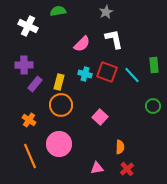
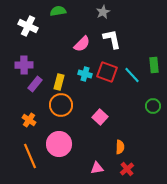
gray star: moved 3 px left
white L-shape: moved 2 px left
